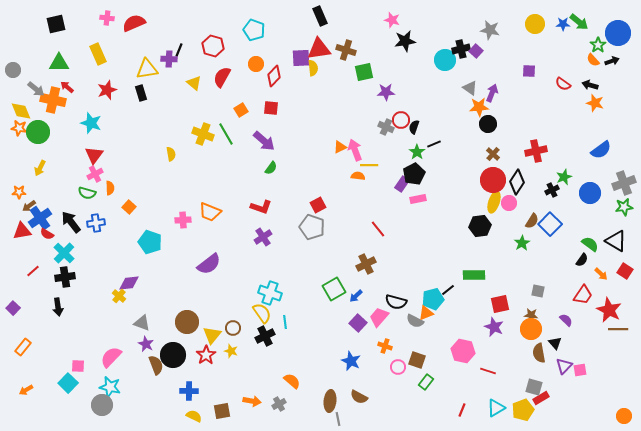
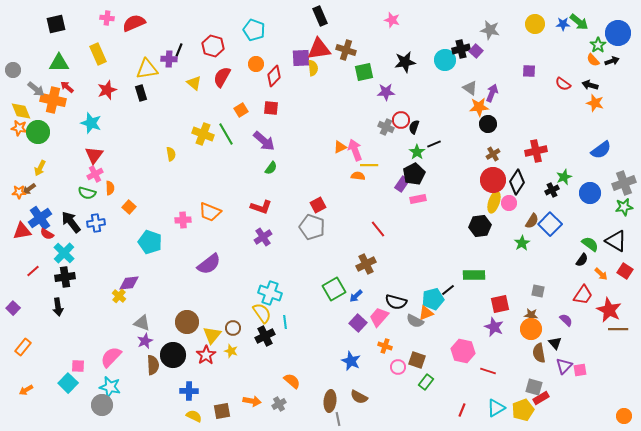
black star at (405, 41): moved 21 px down
brown cross at (493, 154): rotated 16 degrees clockwise
brown arrow at (29, 206): moved 17 px up
purple star at (146, 344): moved 1 px left, 3 px up; rotated 21 degrees clockwise
brown semicircle at (156, 365): moved 3 px left; rotated 18 degrees clockwise
